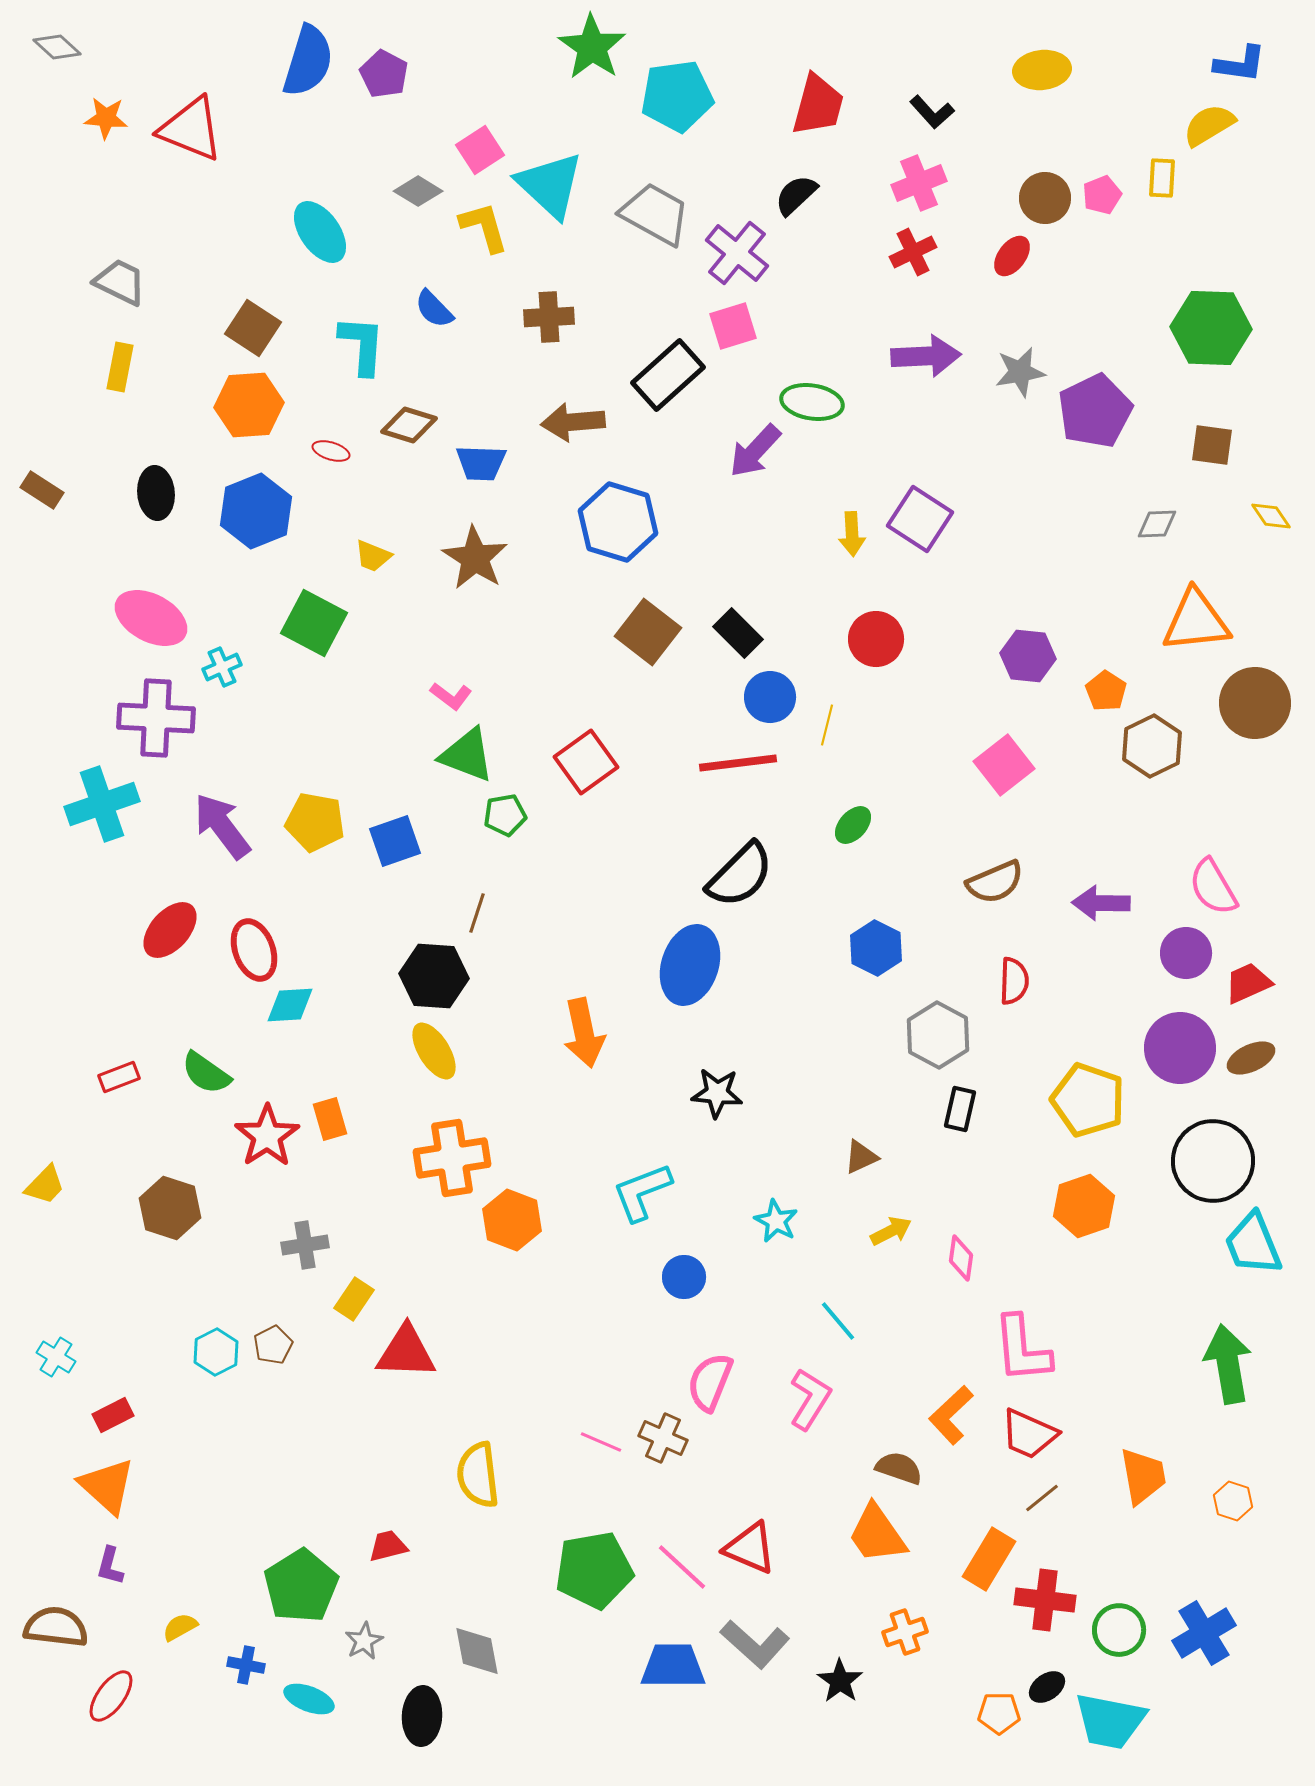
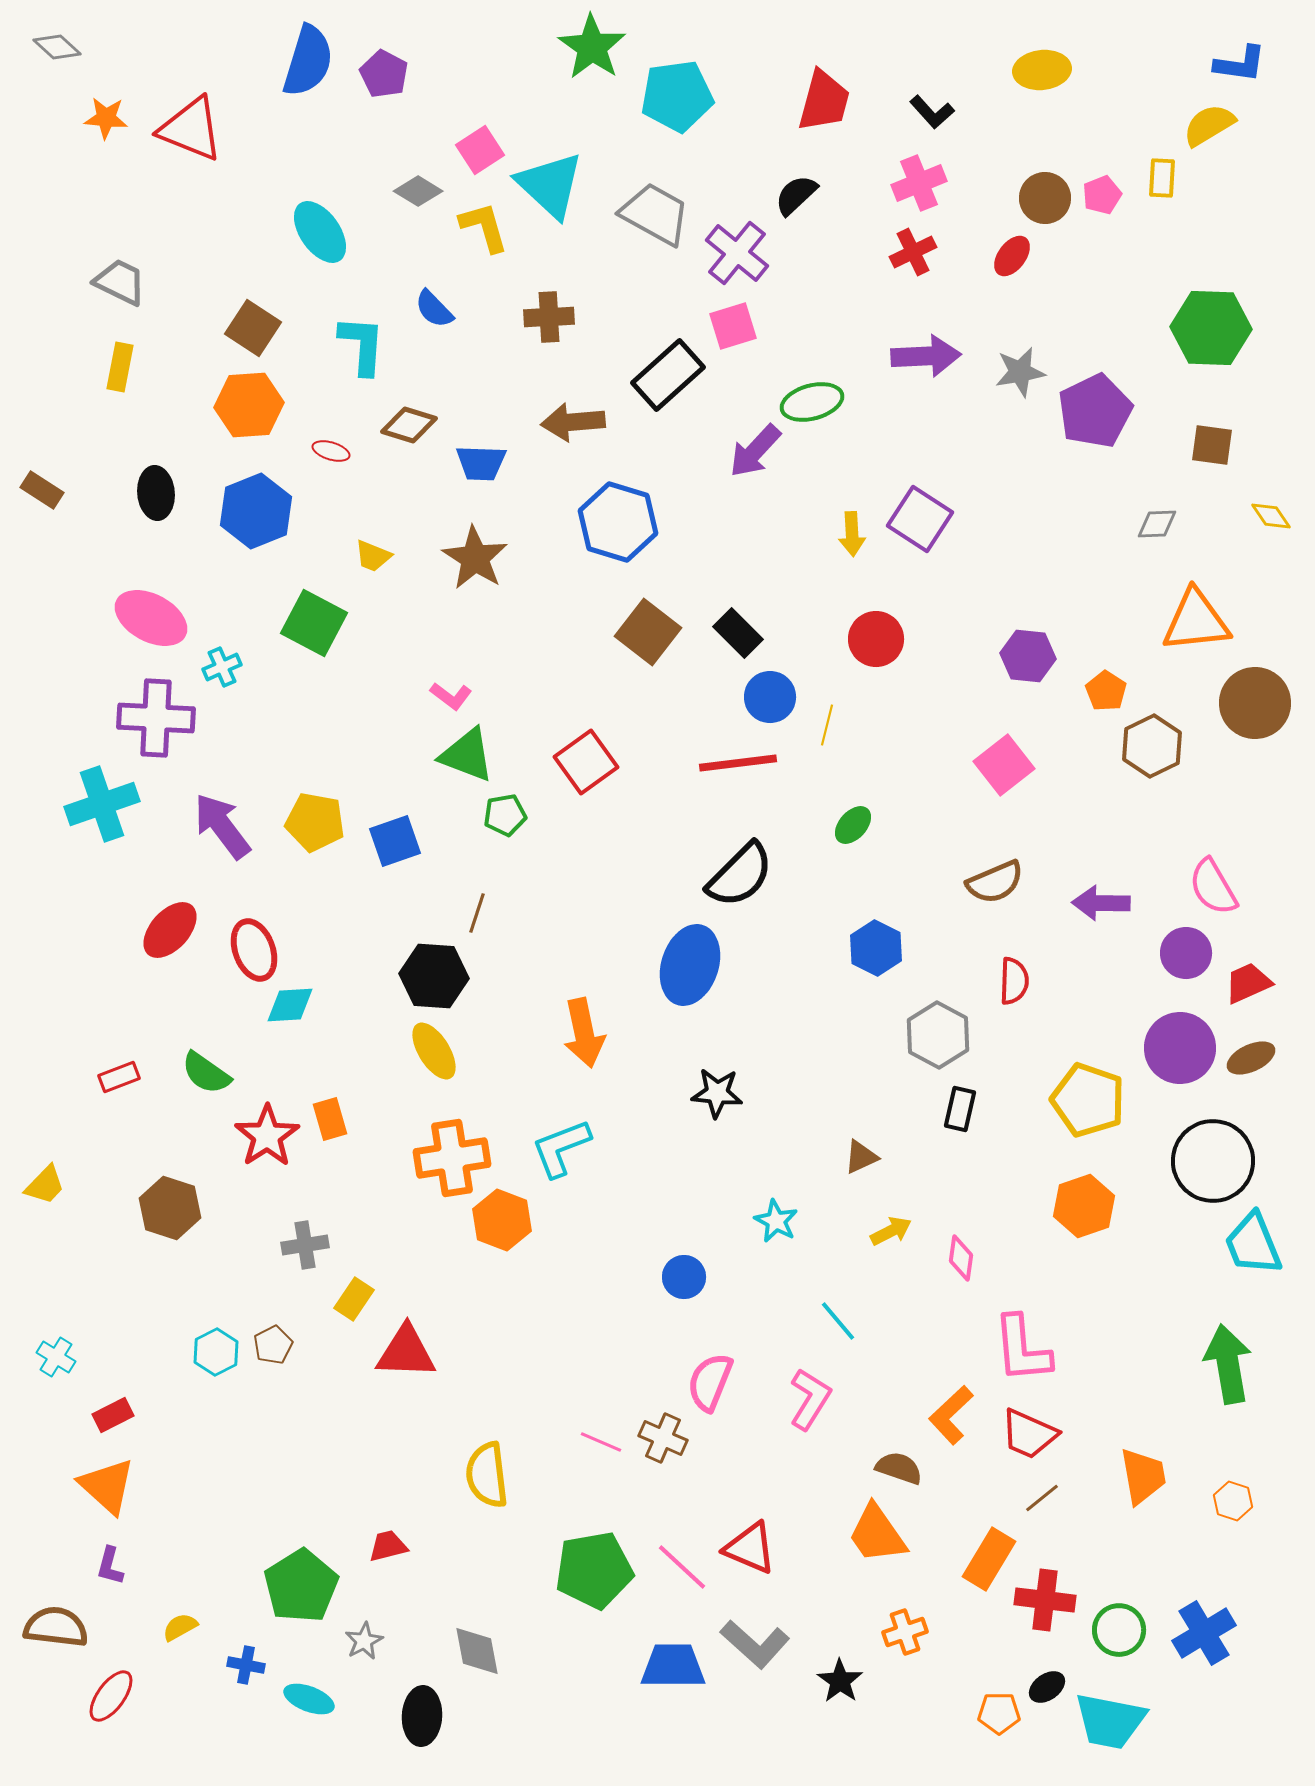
red trapezoid at (818, 105): moved 6 px right, 4 px up
green ellipse at (812, 402): rotated 24 degrees counterclockwise
cyan L-shape at (642, 1192): moved 81 px left, 44 px up
orange hexagon at (512, 1220): moved 10 px left
yellow semicircle at (478, 1475): moved 9 px right
